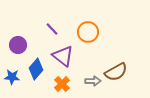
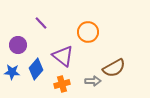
purple line: moved 11 px left, 6 px up
brown semicircle: moved 2 px left, 4 px up
blue star: moved 5 px up
orange cross: rotated 28 degrees clockwise
